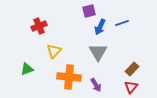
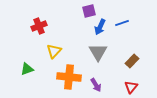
brown rectangle: moved 8 px up
